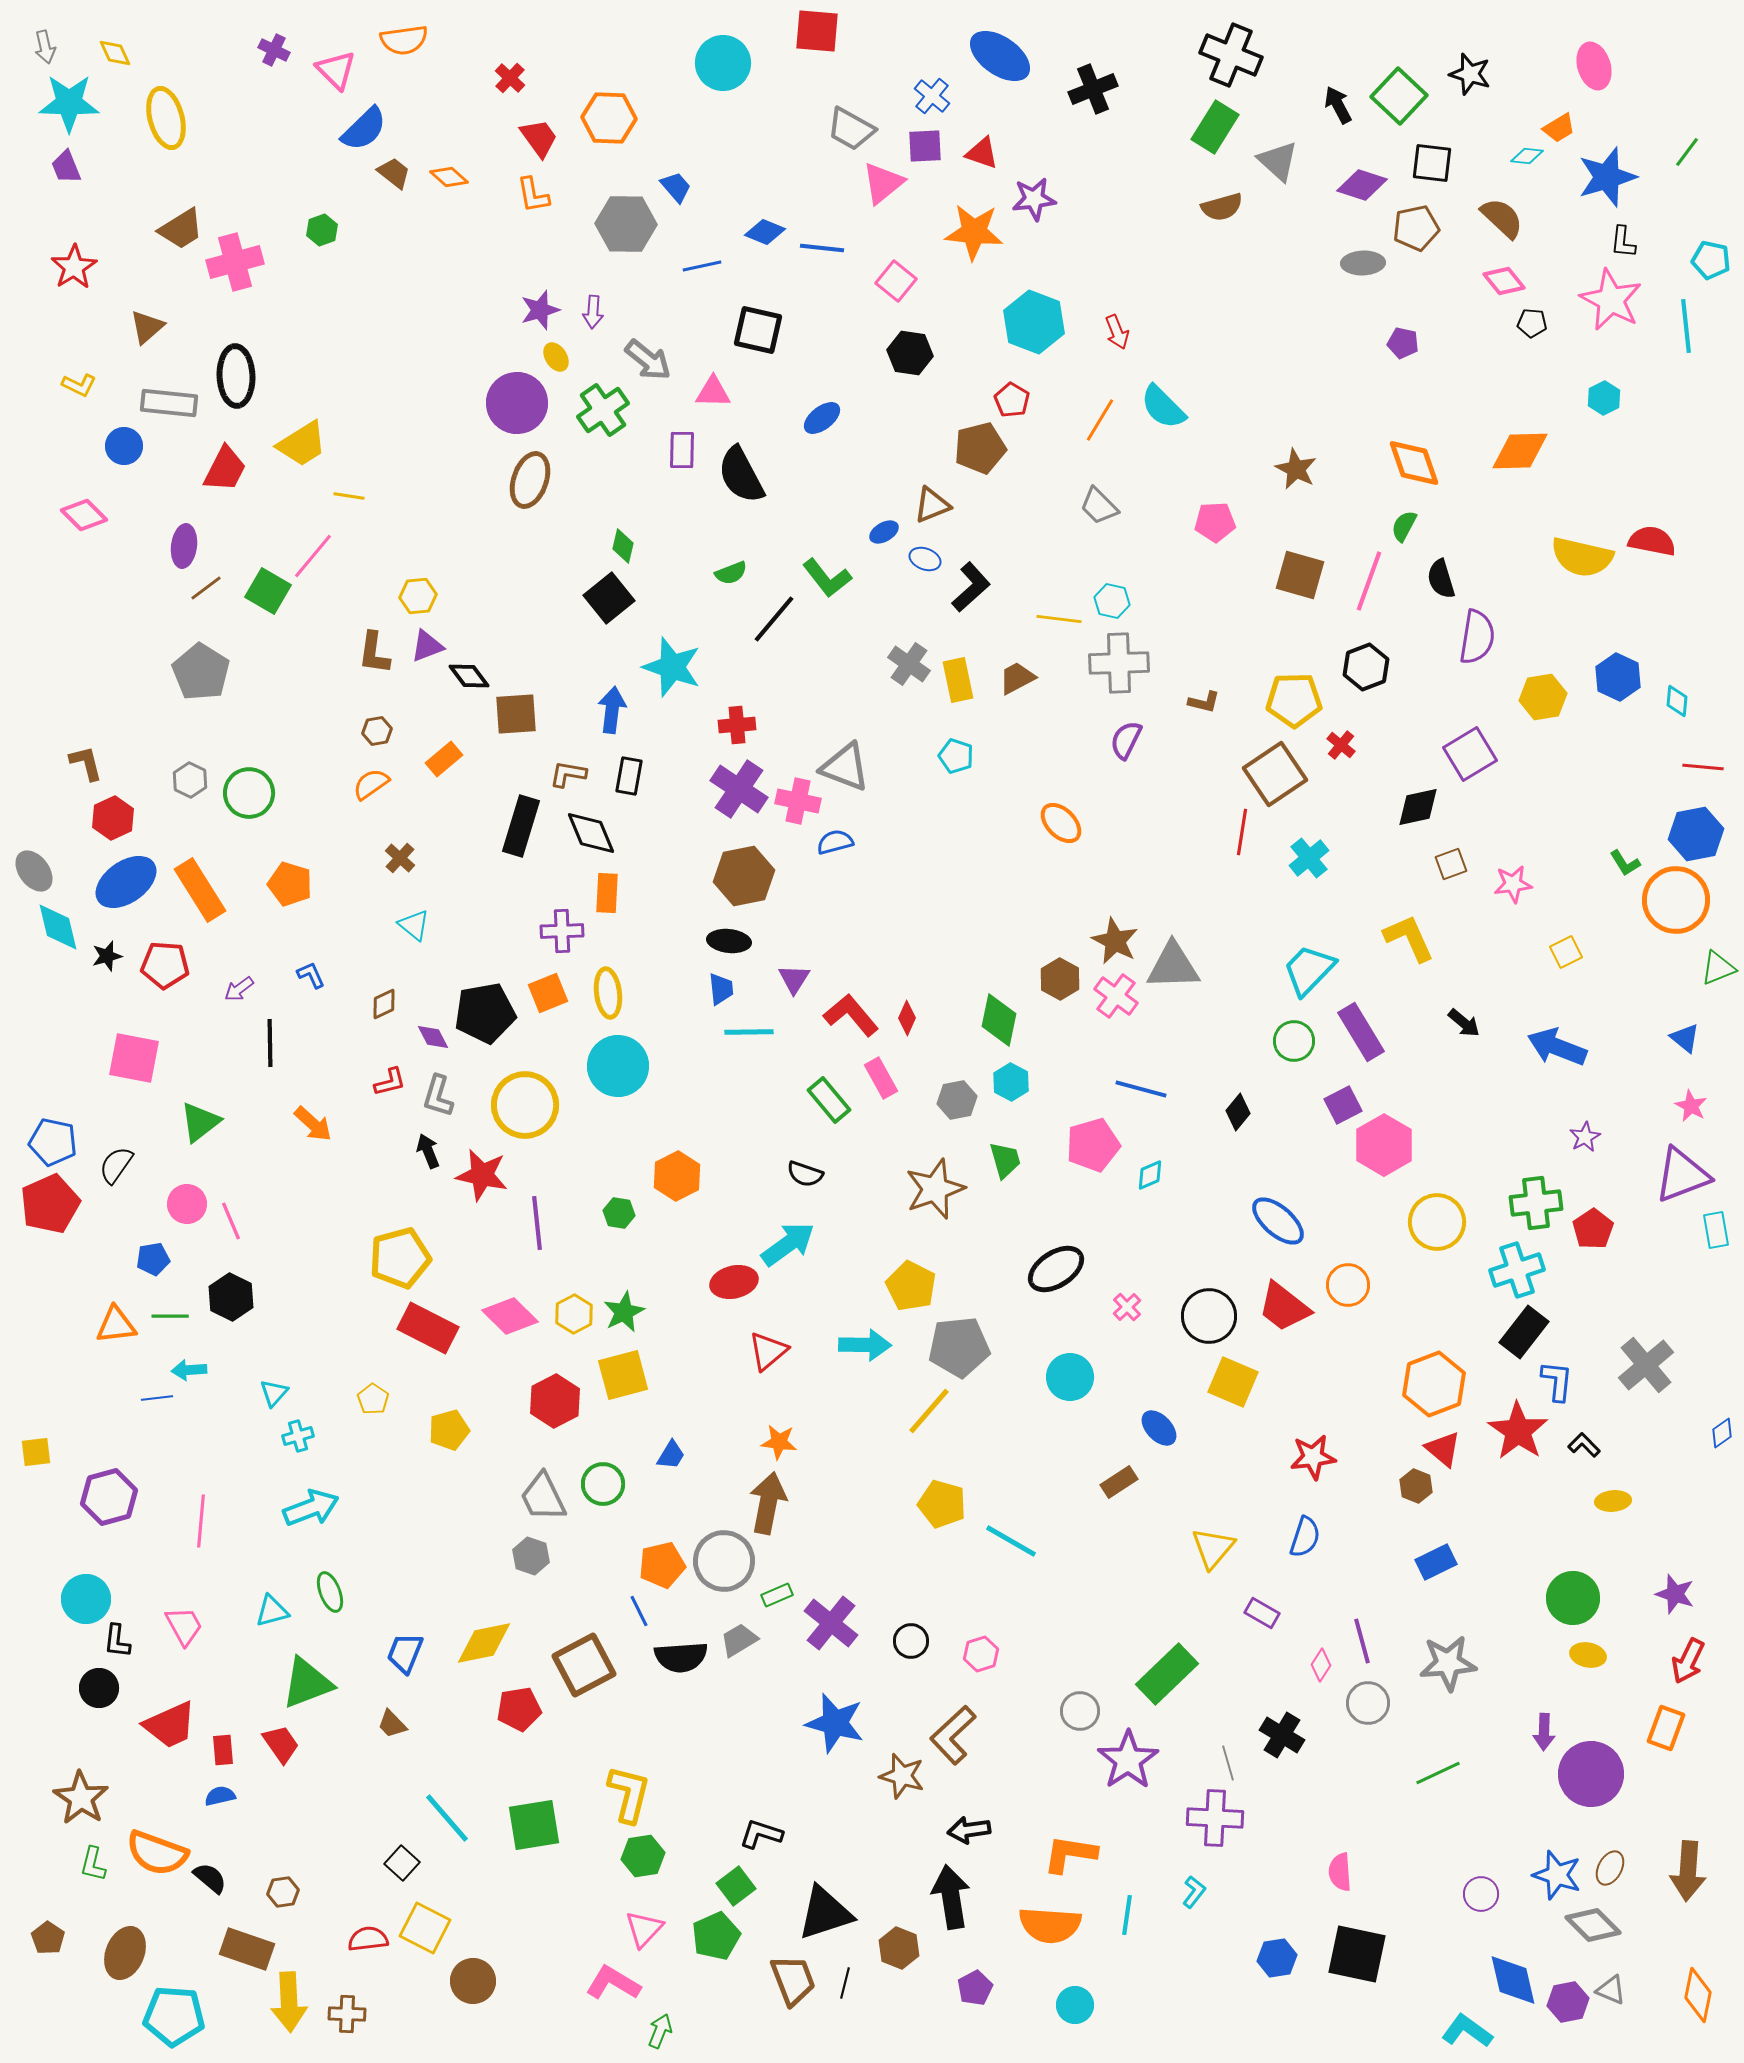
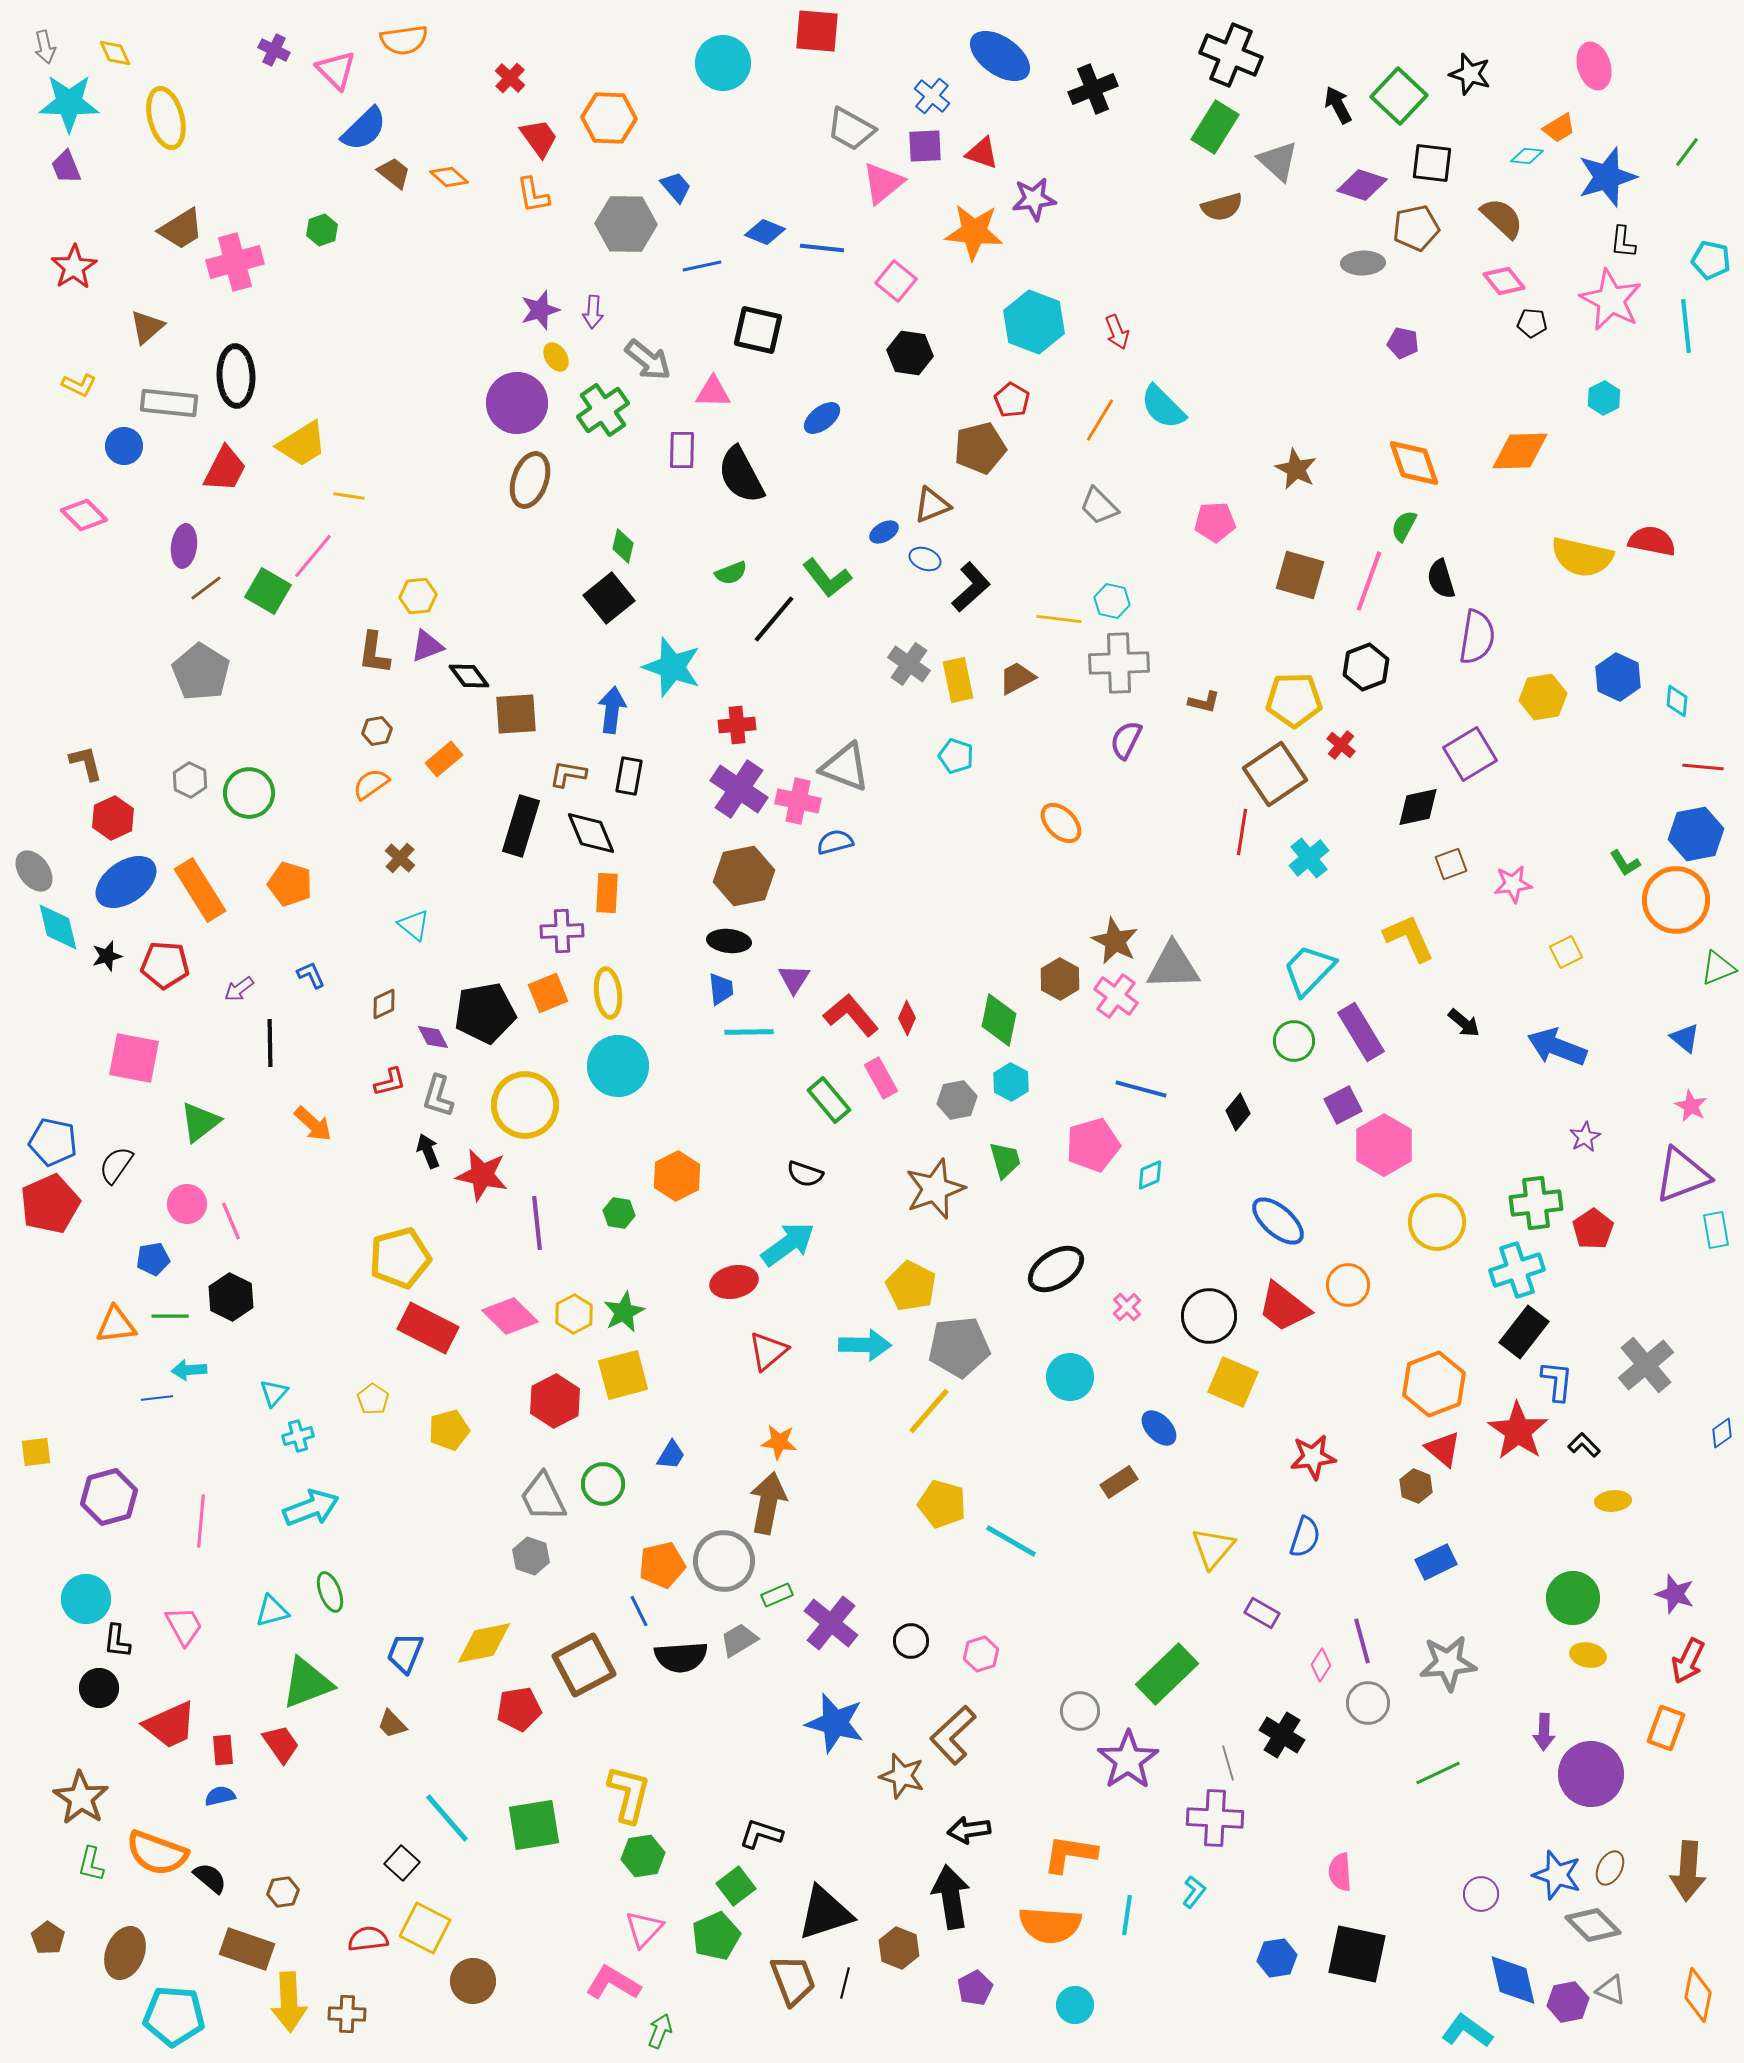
green L-shape at (93, 1864): moved 2 px left
